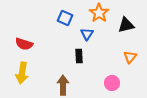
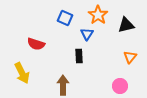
orange star: moved 1 px left, 2 px down
red semicircle: moved 12 px right
yellow arrow: rotated 35 degrees counterclockwise
pink circle: moved 8 px right, 3 px down
